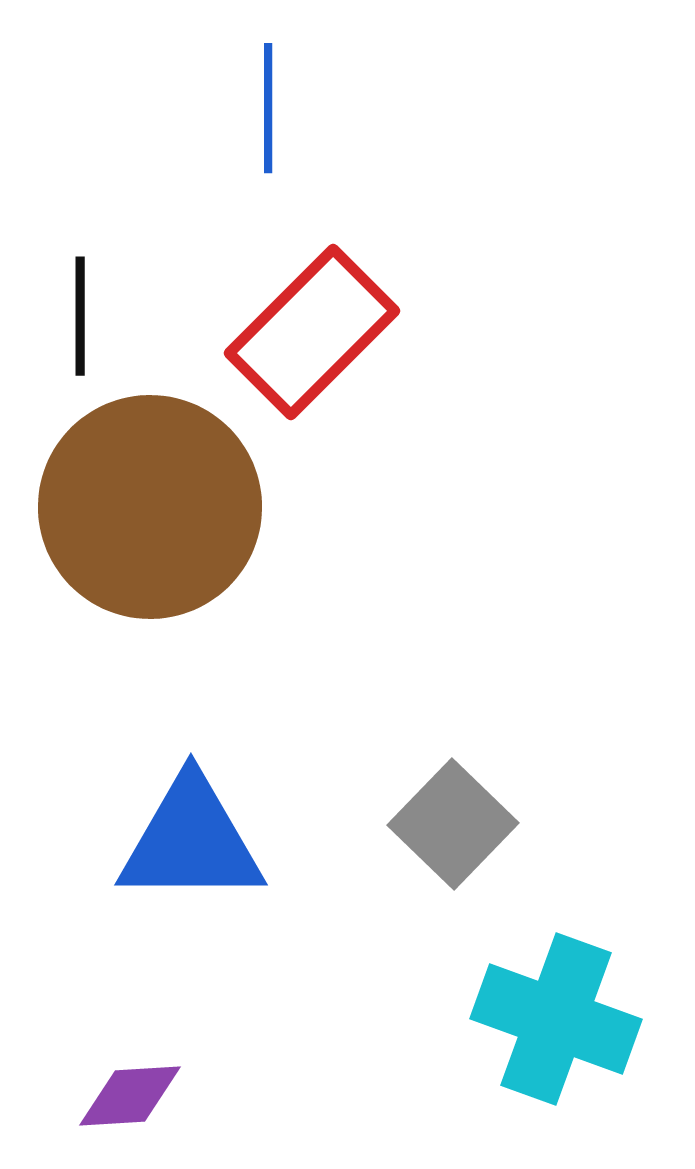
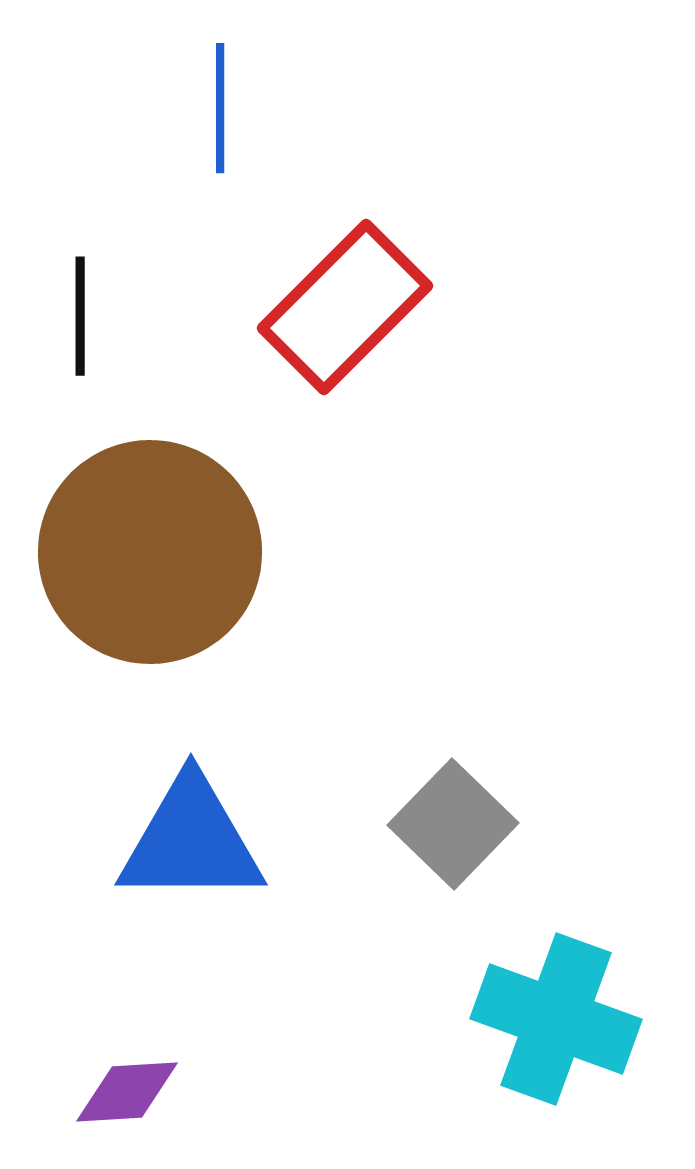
blue line: moved 48 px left
red rectangle: moved 33 px right, 25 px up
brown circle: moved 45 px down
purple diamond: moved 3 px left, 4 px up
